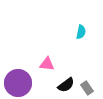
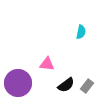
gray rectangle: moved 2 px up; rotated 72 degrees clockwise
